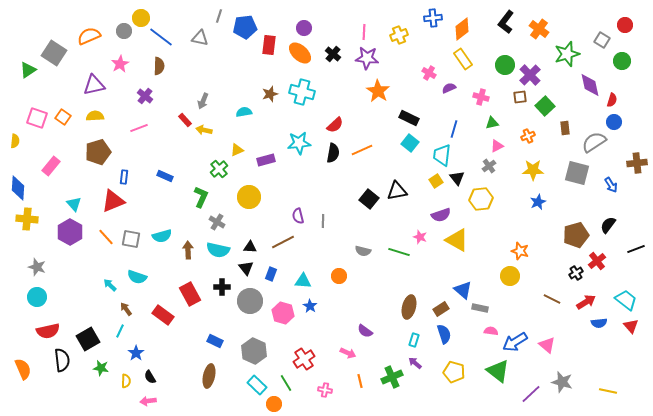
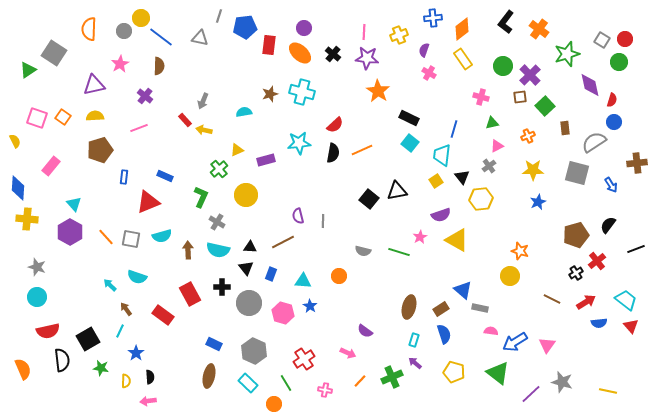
red circle at (625, 25): moved 14 px down
orange semicircle at (89, 36): moved 7 px up; rotated 65 degrees counterclockwise
green circle at (622, 61): moved 3 px left, 1 px down
green circle at (505, 65): moved 2 px left, 1 px down
purple semicircle at (449, 88): moved 25 px left, 38 px up; rotated 48 degrees counterclockwise
yellow semicircle at (15, 141): rotated 32 degrees counterclockwise
brown pentagon at (98, 152): moved 2 px right, 2 px up
black triangle at (457, 178): moved 5 px right, 1 px up
yellow circle at (249, 197): moved 3 px left, 2 px up
red triangle at (113, 201): moved 35 px right, 1 px down
pink star at (420, 237): rotated 24 degrees clockwise
gray circle at (250, 301): moved 1 px left, 2 px down
blue rectangle at (215, 341): moved 1 px left, 3 px down
pink triangle at (547, 345): rotated 24 degrees clockwise
green triangle at (498, 371): moved 2 px down
black semicircle at (150, 377): rotated 152 degrees counterclockwise
orange line at (360, 381): rotated 56 degrees clockwise
cyan rectangle at (257, 385): moved 9 px left, 2 px up
